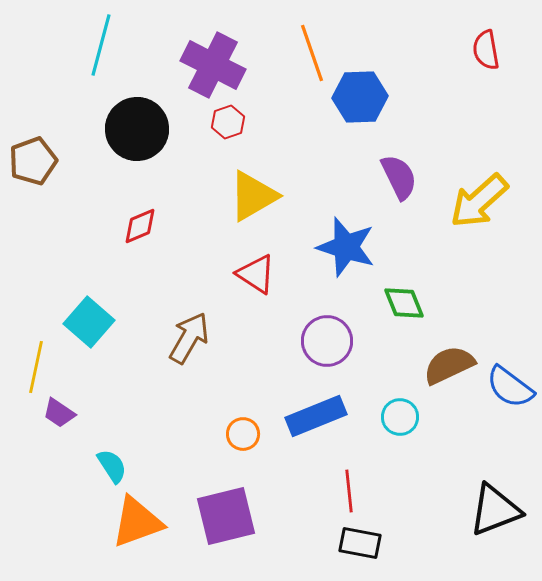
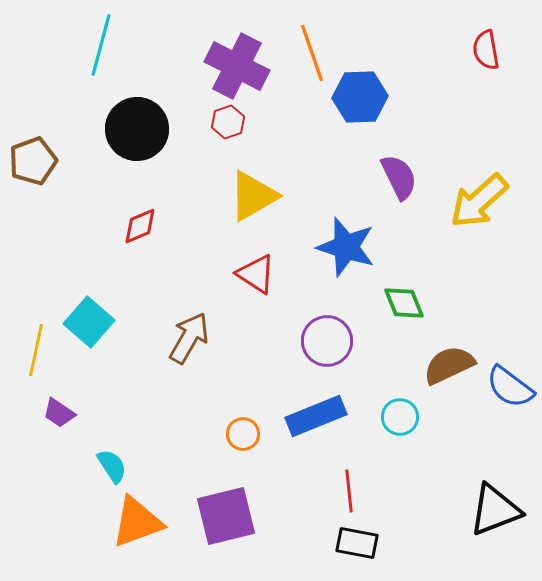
purple cross: moved 24 px right, 1 px down
yellow line: moved 17 px up
black rectangle: moved 3 px left
